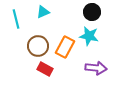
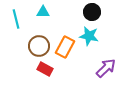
cyan triangle: rotated 24 degrees clockwise
brown circle: moved 1 px right
purple arrow: moved 10 px right; rotated 50 degrees counterclockwise
